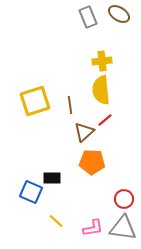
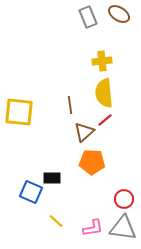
yellow semicircle: moved 3 px right, 3 px down
yellow square: moved 16 px left, 11 px down; rotated 24 degrees clockwise
